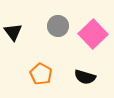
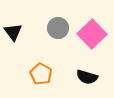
gray circle: moved 2 px down
pink square: moved 1 px left
black semicircle: moved 2 px right
